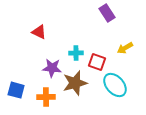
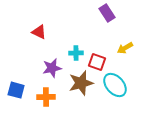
purple star: rotated 18 degrees counterclockwise
brown star: moved 6 px right
